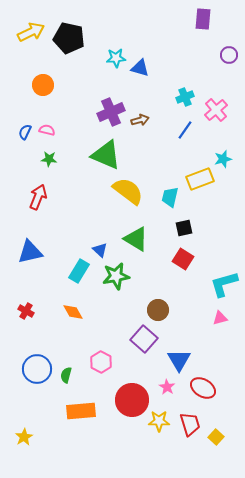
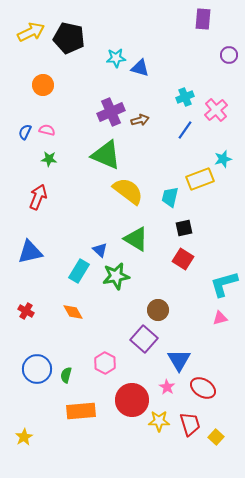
pink hexagon at (101, 362): moved 4 px right, 1 px down
